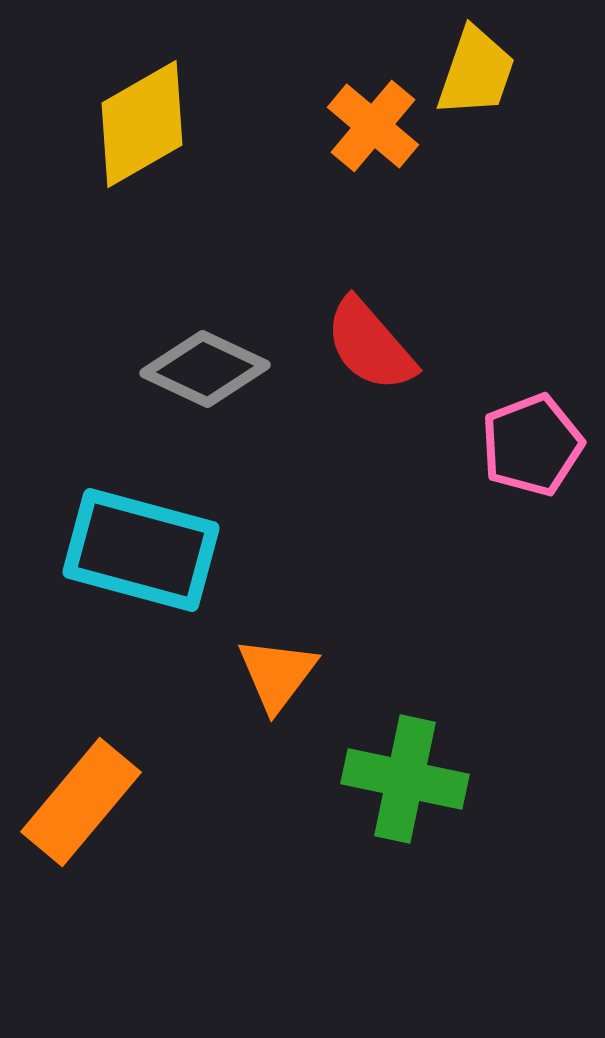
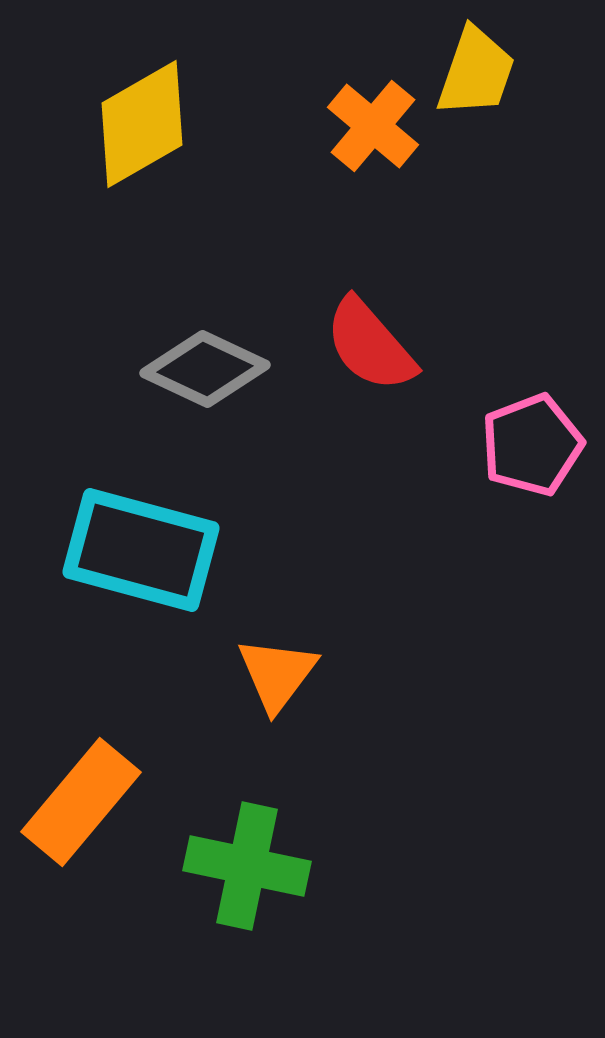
green cross: moved 158 px left, 87 px down
